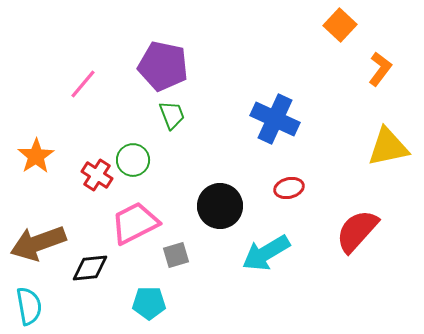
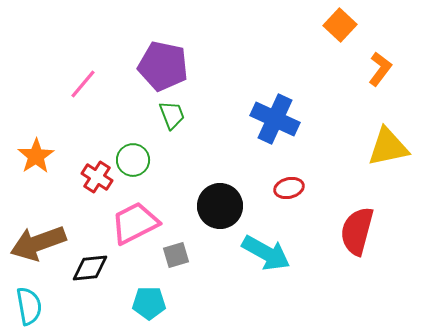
red cross: moved 2 px down
red semicircle: rotated 27 degrees counterclockwise
cyan arrow: rotated 120 degrees counterclockwise
